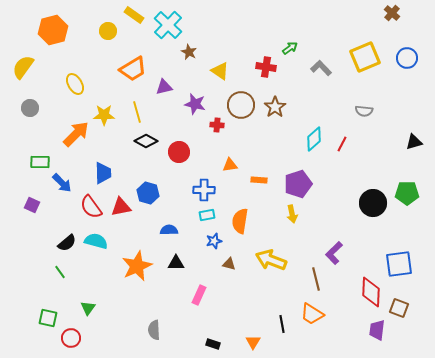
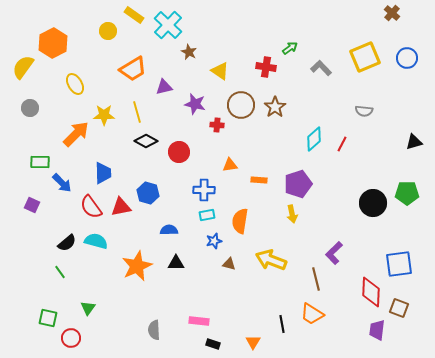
orange hexagon at (53, 30): moved 13 px down; rotated 12 degrees counterclockwise
pink rectangle at (199, 295): moved 26 px down; rotated 72 degrees clockwise
